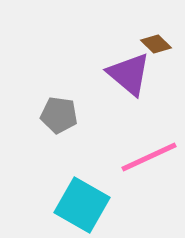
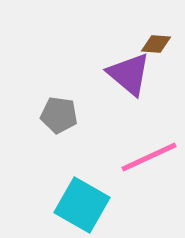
brown diamond: rotated 40 degrees counterclockwise
